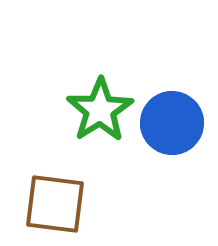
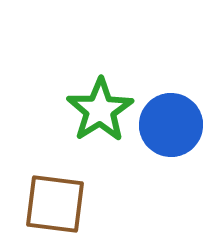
blue circle: moved 1 px left, 2 px down
